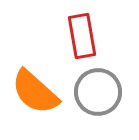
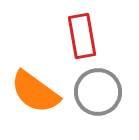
orange semicircle: rotated 6 degrees counterclockwise
